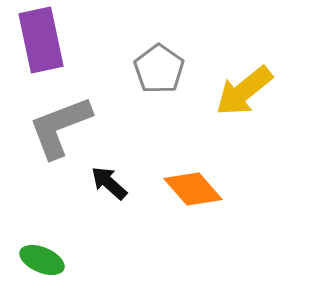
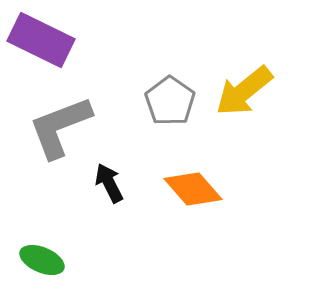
purple rectangle: rotated 52 degrees counterclockwise
gray pentagon: moved 11 px right, 32 px down
black arrow: rotated 21 degrees clockwise
